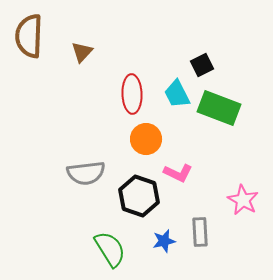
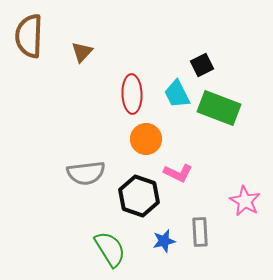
pink star: moved 2 px right, 1 px down
